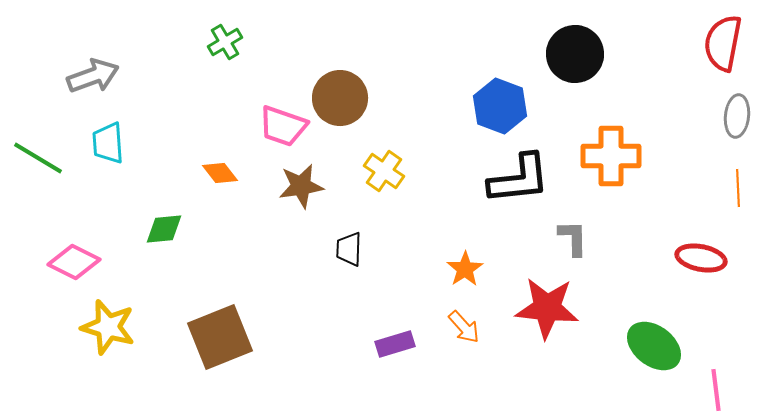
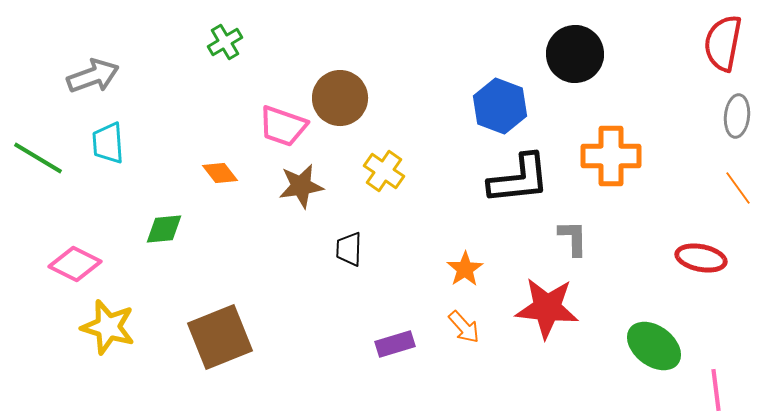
orange line: rotated 33 degrees counterclockwise
pink diamond: moved 1 px right, 2 px down
